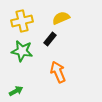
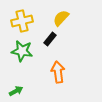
yellow semicircle: rotated 24 degrees counterclockwise
orange arrow: rotated 15 degrees clockwise
